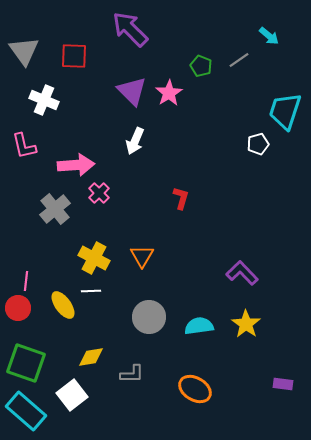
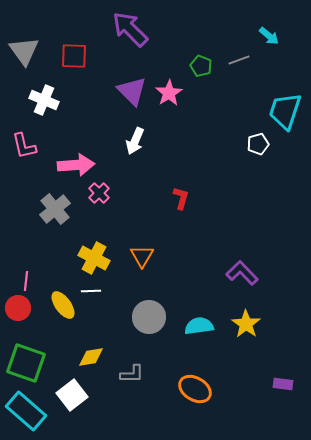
gray line: rotated 15 degrees clockwise
